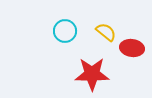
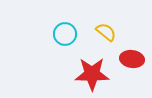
cyan circle: moved 3 px down
red ellipse: moved 11 px down
